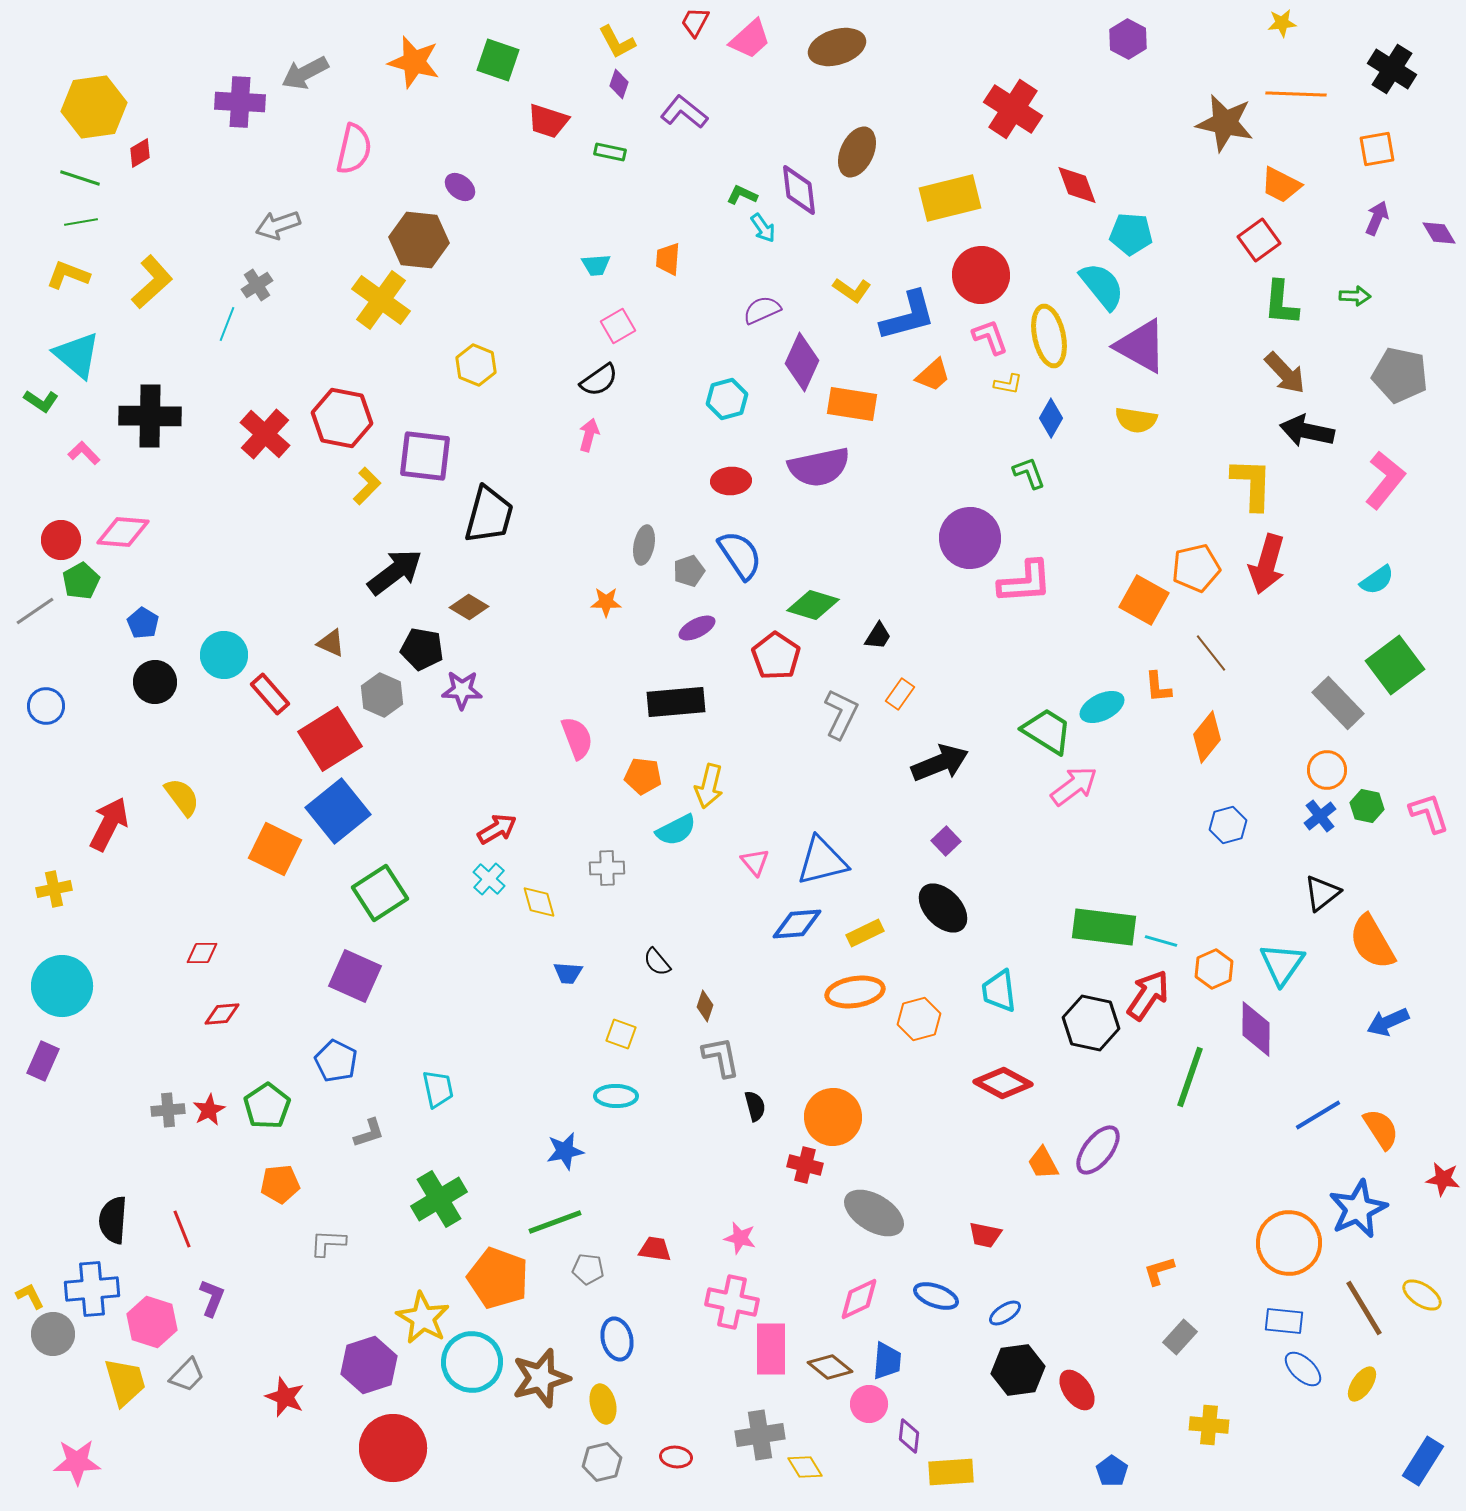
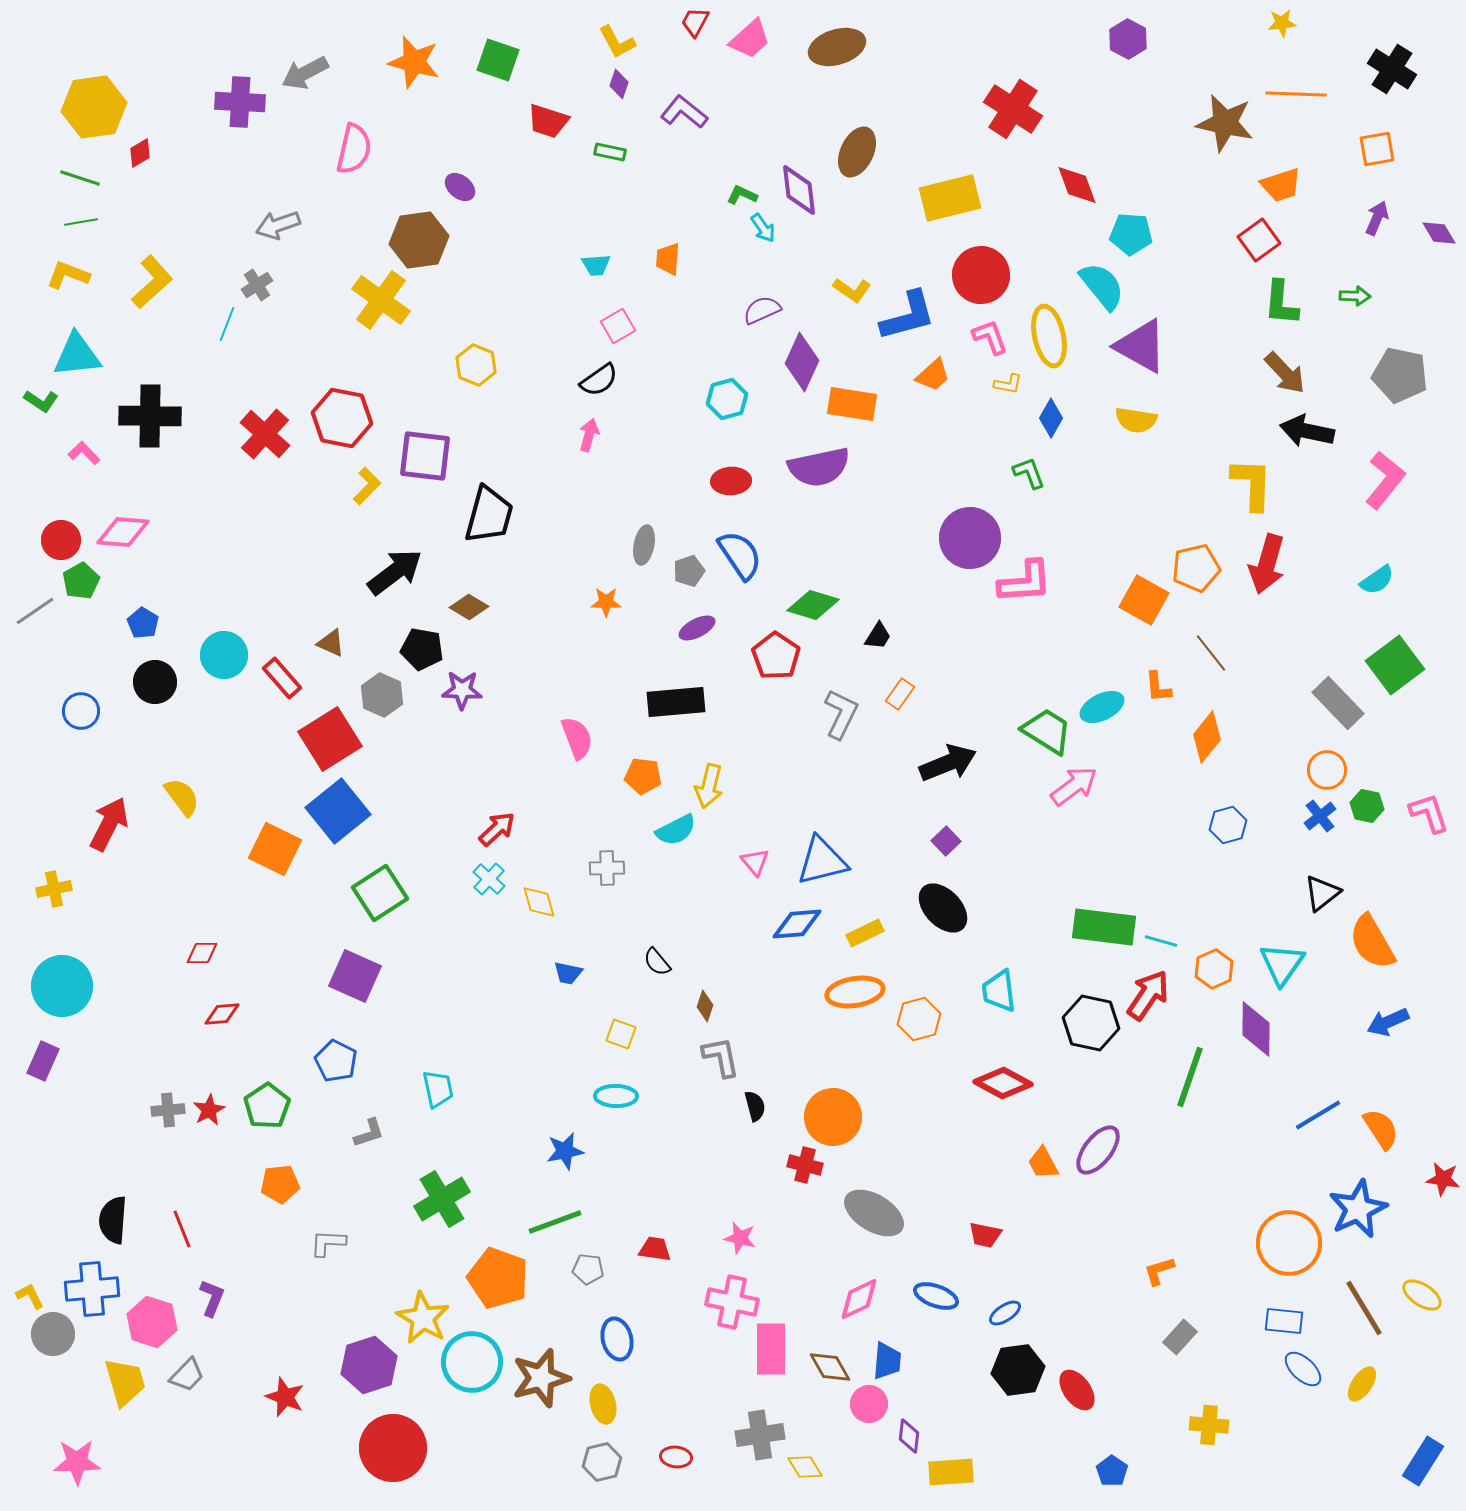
orange trapezoid at (1281, 185): rotated 45 degrees counterclockwise
brown hexagon at (419, 240): rotated 14 degrees counterclockwise
cyan triangle at (77, 355): rotated 46 degrees counterclockwise
red rectangle at (270, 694): moved 12 px right, 16 px up
blue circle at (46, 706): moved 35 px right, 5 px down
black arrow at (940, 763): moved 8 px right
red arrow at (497, 829): rotated 12 degrees counterclockwise
blue trapezoid at (568, 973): rotated 8 degrees clockwise
green cross at (439, 1199): moved 3 px right
brown diamond at (830, 1367): rotated 21 degrees clockwise
